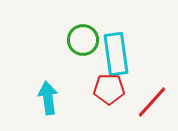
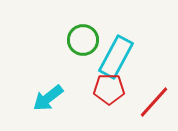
cyan rectangle: moved 3 px down; rotated 36 degrees clockwise
cyan arrow: rotated 120 degrees counterclockwise
red line: moved 2 px right
